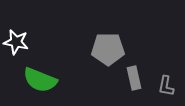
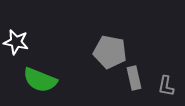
gray pentagon: moved 2 px right, 3 px down; rotated 12 degrees clockwise
